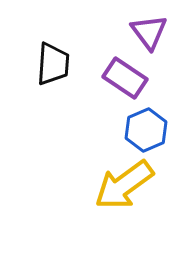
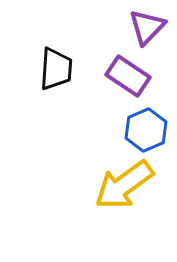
purple triangle: moved 2 px left, 5 px up; rotated 21 degrees clockwise
black trapezoid: moved 3 px right, 5 px down
purple rectangle: moved 3 px right, 2 px up
